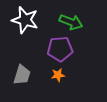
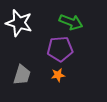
white star: moved 6 px left, 3 px down
